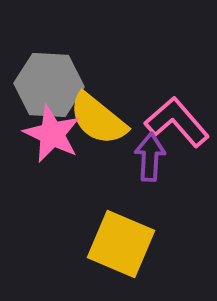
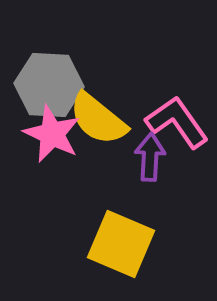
pink L-shape: rotated 6 degrees clockwise
